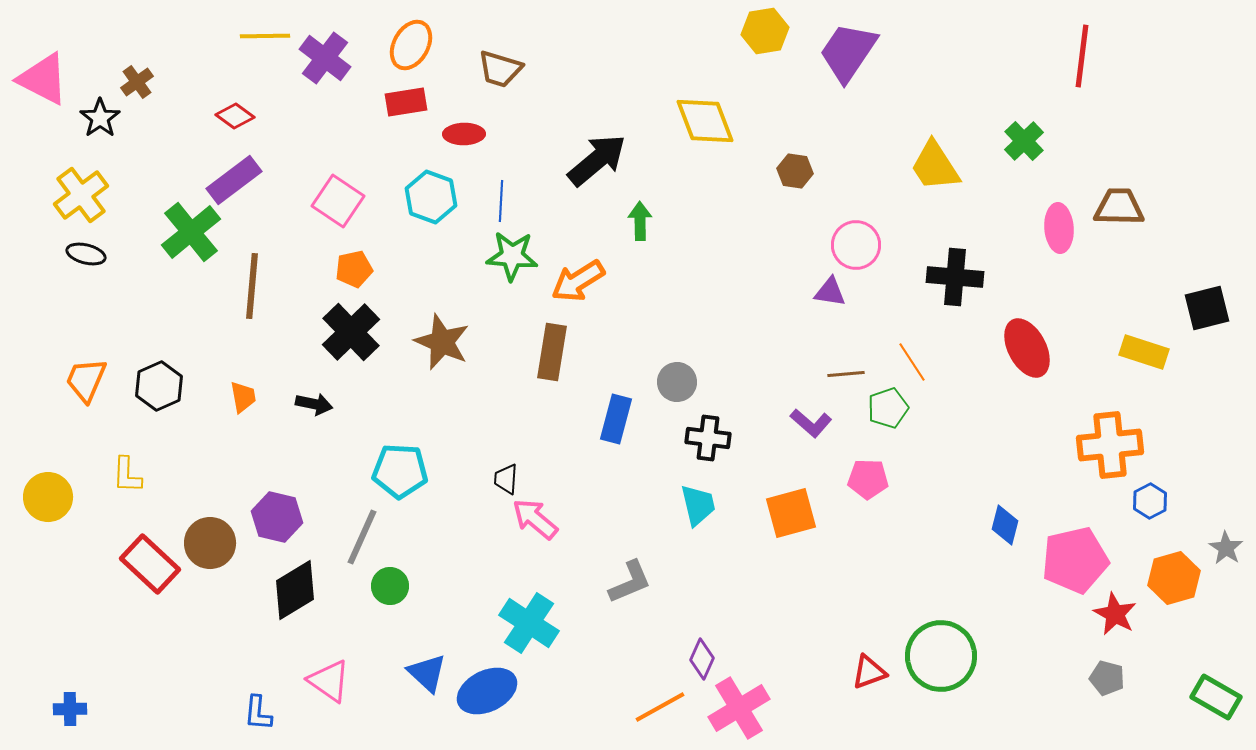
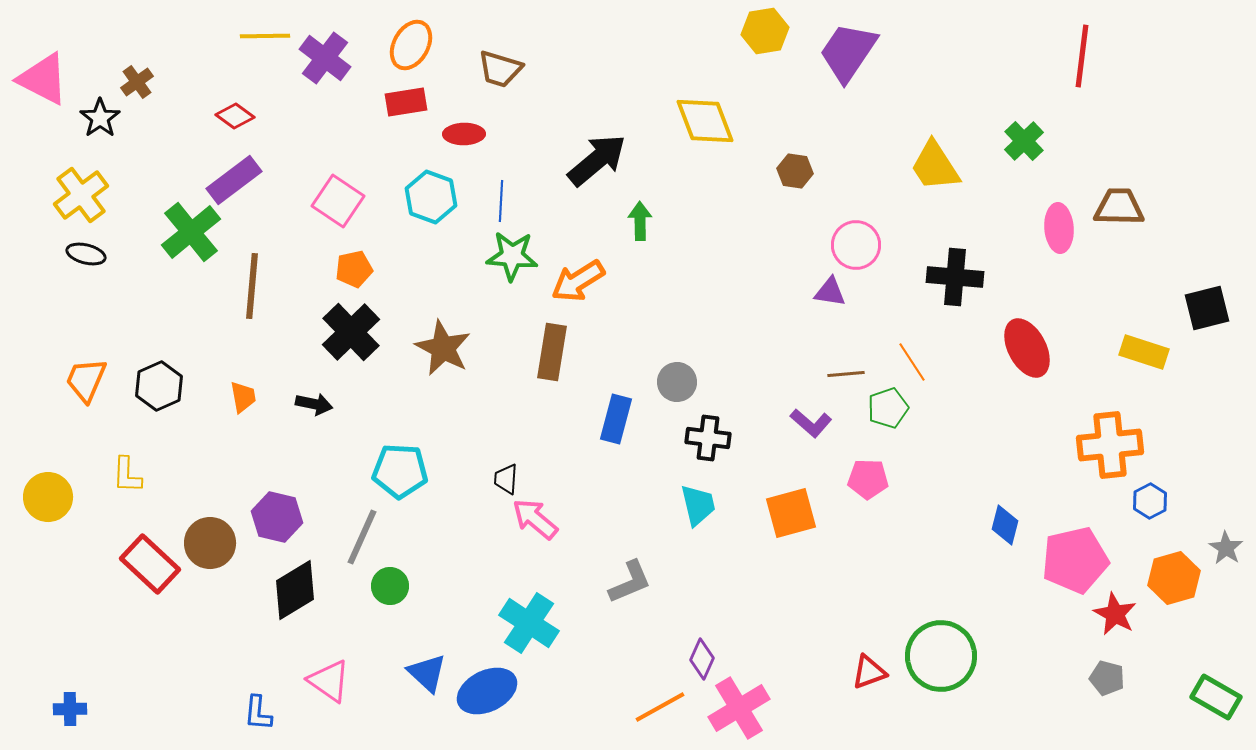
brown star at (442, 342): moved 1 px right, 6 px down; rotated 4 degrees clockwise
